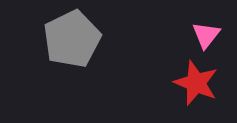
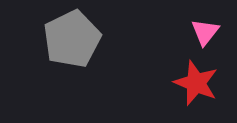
pink triangle: moved 1 px left, 3 px up
